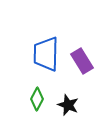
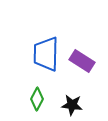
purple rectangle: rotated 25 degrees counterclockwise
black star: moved 4 px right; rotated 15 degrees counterclockwise
